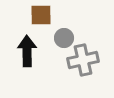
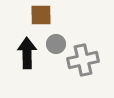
gray circle: moved 8 px left, 6 px down
black arrow: moved 2 px down
